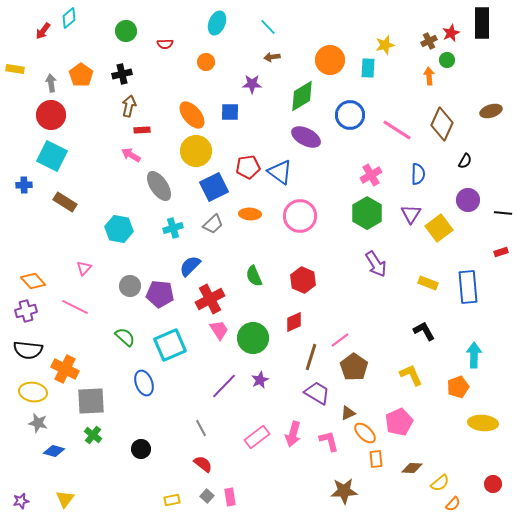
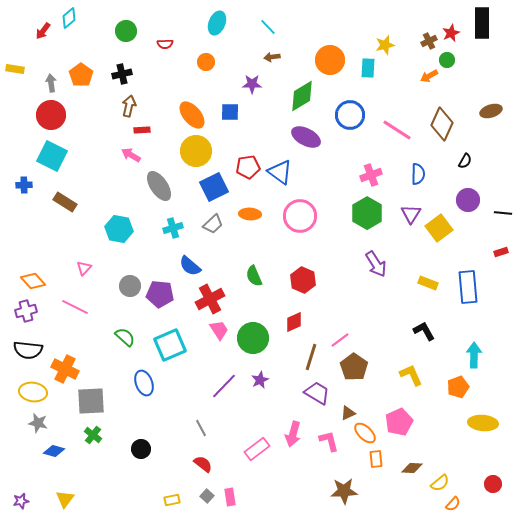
orange arrow at (429, 76): rotated 114 degrees counterclockwise
pink cross at (371, 175): rotated 10 degrees clockwise
blue semicircle at (190, 266): rotated 95 degrees counterclockwise
pink rectangle at (257, 437): moved 12 px down
